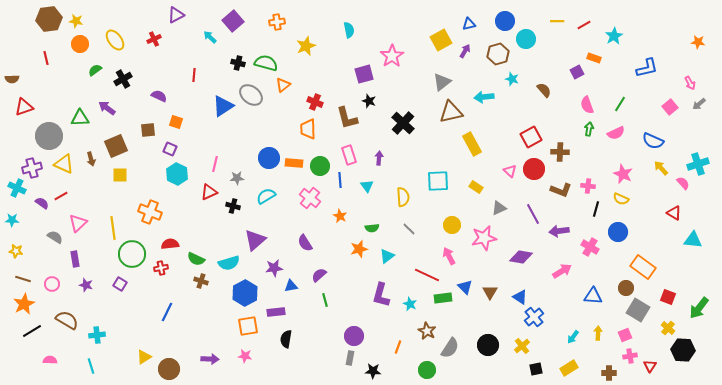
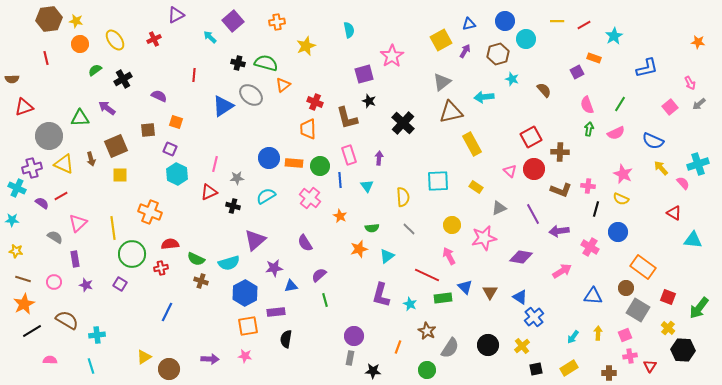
pink circle at (52, 284): moved 2 px right, 2 px up
